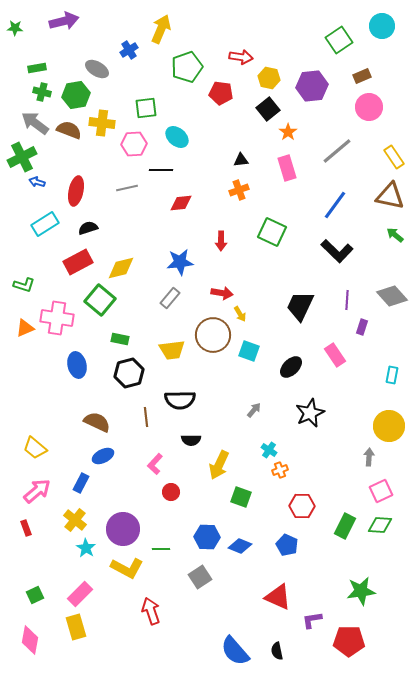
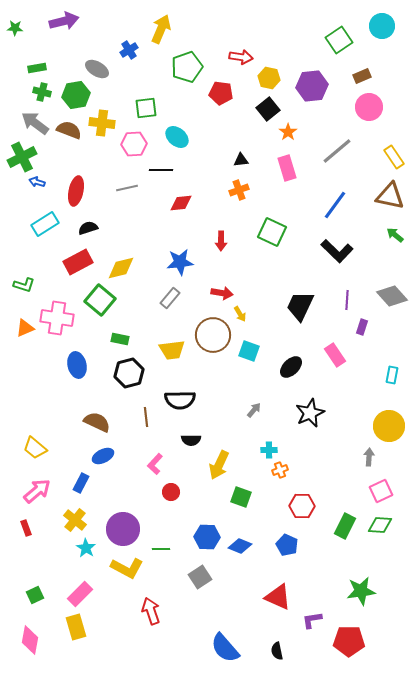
cyan cross at (269, 450): rotated 35 degrees counterclockwise
blue semicircle at (235, 651): moved 10 px left, 3 px up
